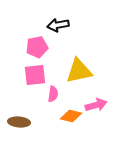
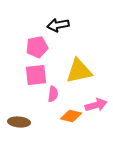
pink square: moved 1 px right
